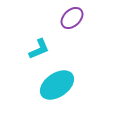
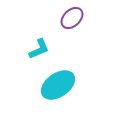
cyan ellipse: moved 1 px right
